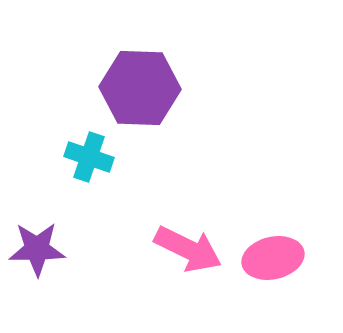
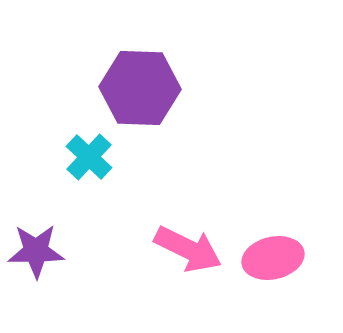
cyan cross: rotated 24 degrees clockwise
purple star: moved 1 px left, 2 px down
